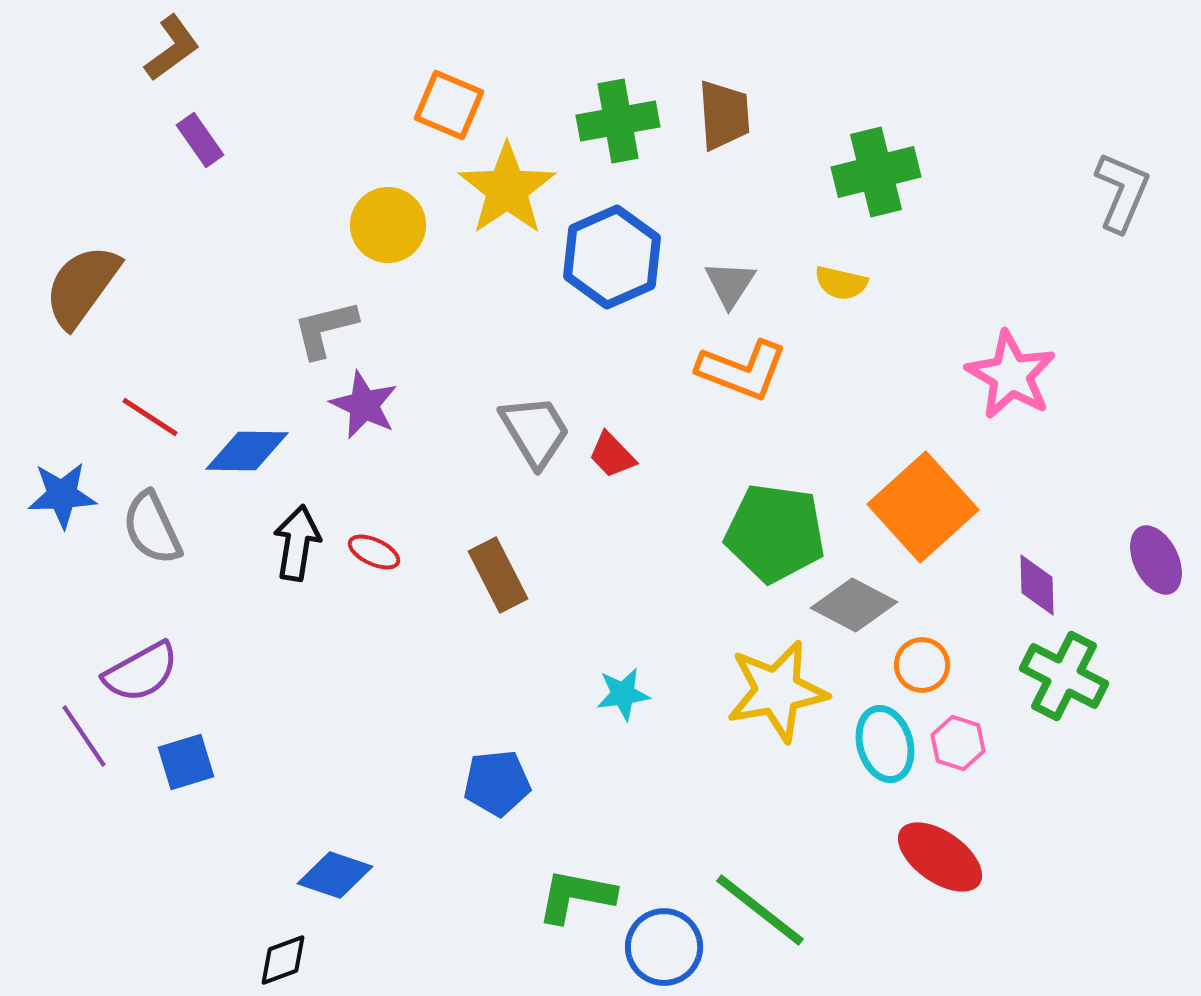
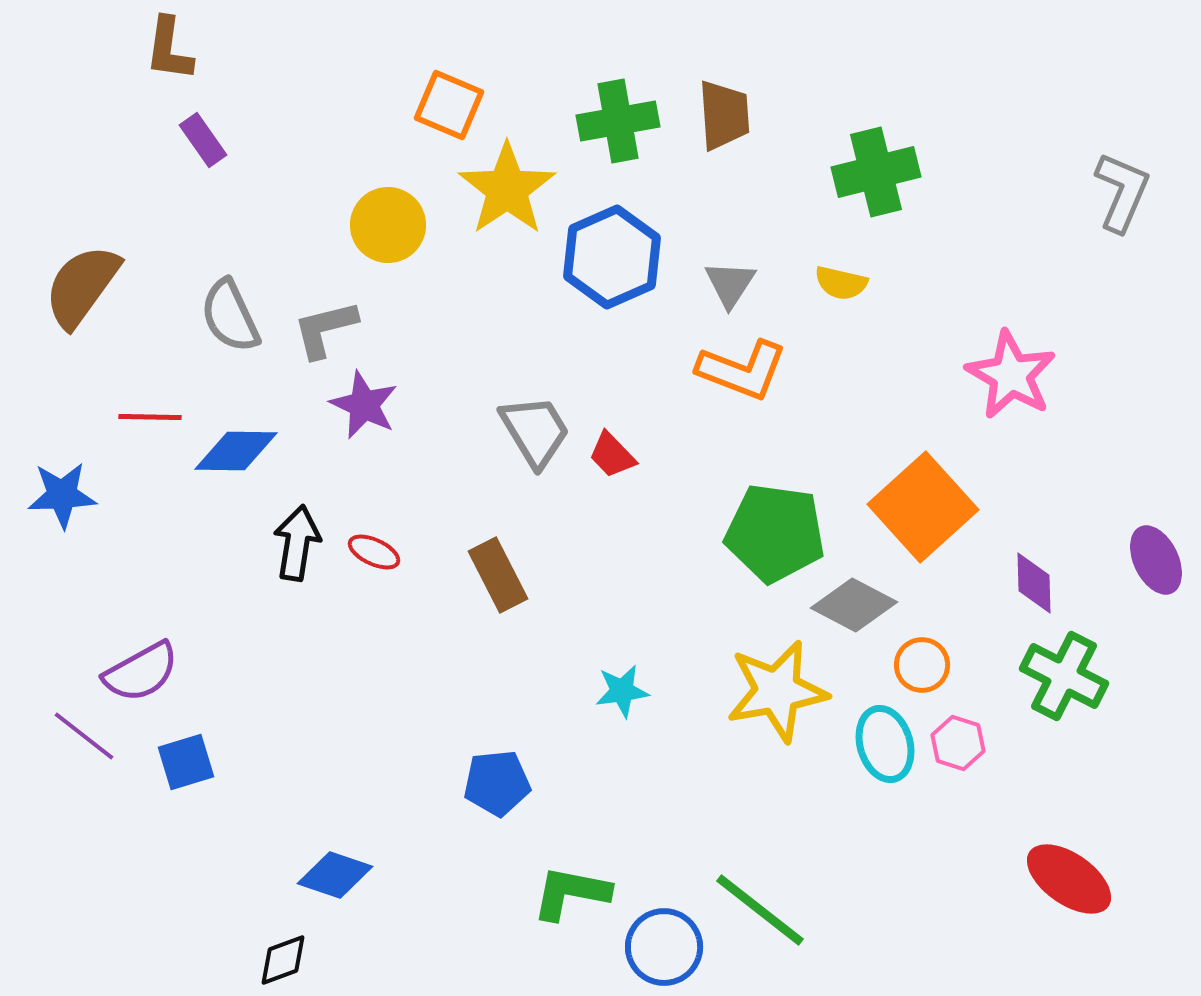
brown L-shape at (172, 48): moved 3 px left, 1 px down; rotated 134 degrees clockwise
purple rectangle at (200, 140): moved 3 px right
red line at (150, 417): rotated 32 degrees counterclockwise
blue diamond at (247, 451): moved 11 px left
gray semicircle at (152, 528): moved 78 px right, 212 px up
purple diamond at (1037, 585): moved 3 px left, 2 px up
cyan star at (623, 694): moved 1 px left, 3 px up
purple line at (84, 736): rotated 18 degrees counterclockwise
red ellipse at (940, 857): moved 129 px right, 22 px down
green L-shape at (576, 896): moved 5 px left, 3 px up
